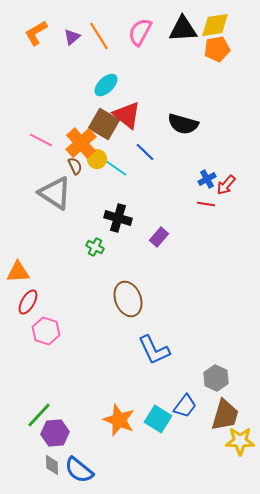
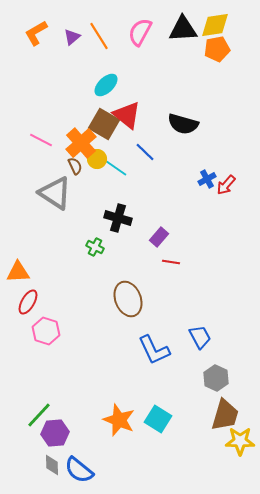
red line: moved 35 px left, 58 px down
blue trapezoid: moved 15 px right, 69 px up; rotated 65 degrees counterclockwise
